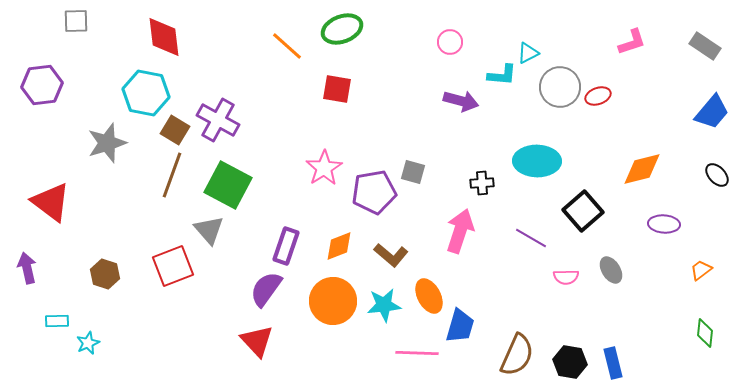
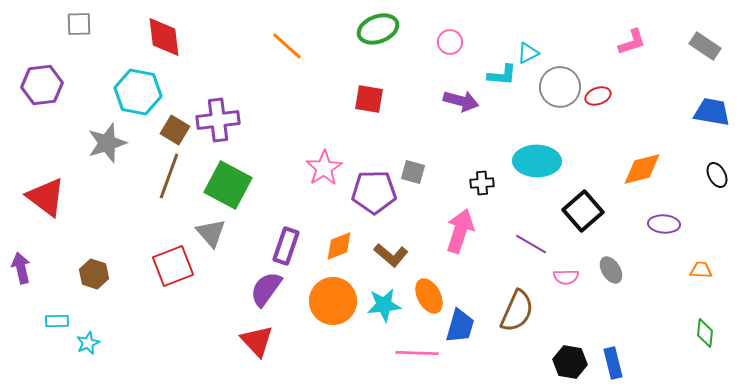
gray square at (76, 21): moved 3 px right, 3 px down
green ellipse at (342, 29): moved 36 px right
red square at (337, 89): moved 32 px right, 10 px down
cyan hexagon at (146, 93): moved 8 px left, 1 px up
blue trapezoid at (712, 112): rotated 120 degrees counterclockwise
purple cross at (218, 120): rotated 36 degrees counterclockwise
brown line at (172, 175): moved 3 px left, 1 px down
black ellipse at (717, 175): rotated 15 degrees clockwise
purple pentagon at (374, 192): rotated 9 degrees clockwise
red triangle at (51, 202): moved 5 px left, 5 px up
gray triangle at (209, 230): moved 2 px right, 3 px down
purple line at (531, 238): moved 6 px down
purple arrow at (27, 268): moved 6 px left
orange trapezoid at (701, 270): rotated 40 degrees clockwise
brown hexagon at (105, 274): moved 11 px left
brown semicircle at (517, 355): moved 44 px up
